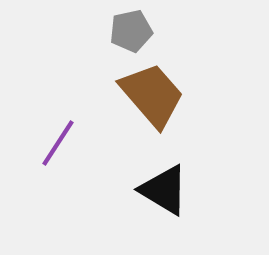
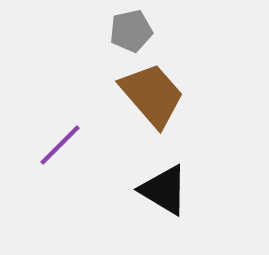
purple line: moved 2 px right, 2 px down; rotated 12 degrees clockwise
